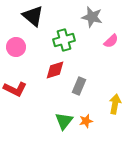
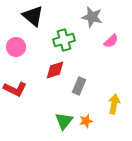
yellow arrow: moved 1 px left
